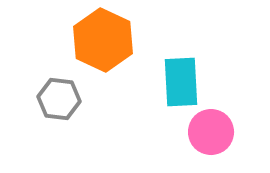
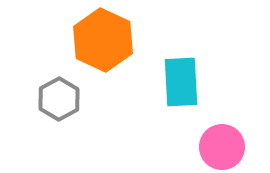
gray hexagon: rotated 24 degrees clockwise
pink circle: moved 11 px right, 15 px down
